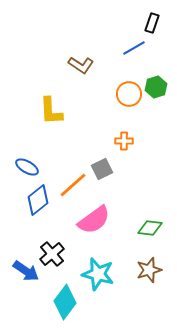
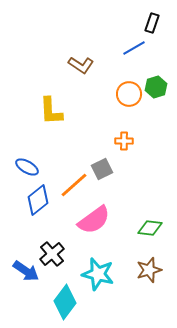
orange line: moved 1 px right
